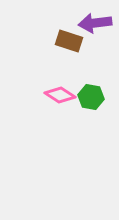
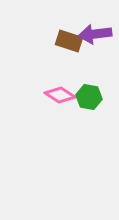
purple arrow: moved 11 px down
green hexagon: moved 2 px left
